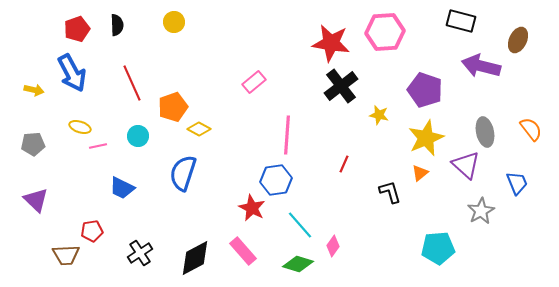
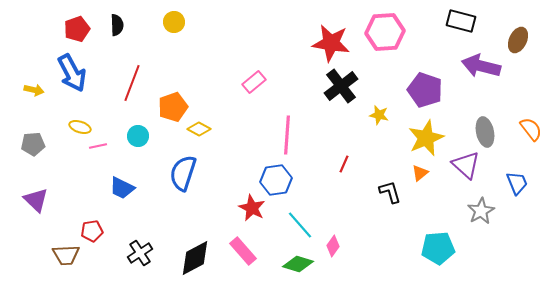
red line at (132, 83): rotated 45 degrees clockwise
